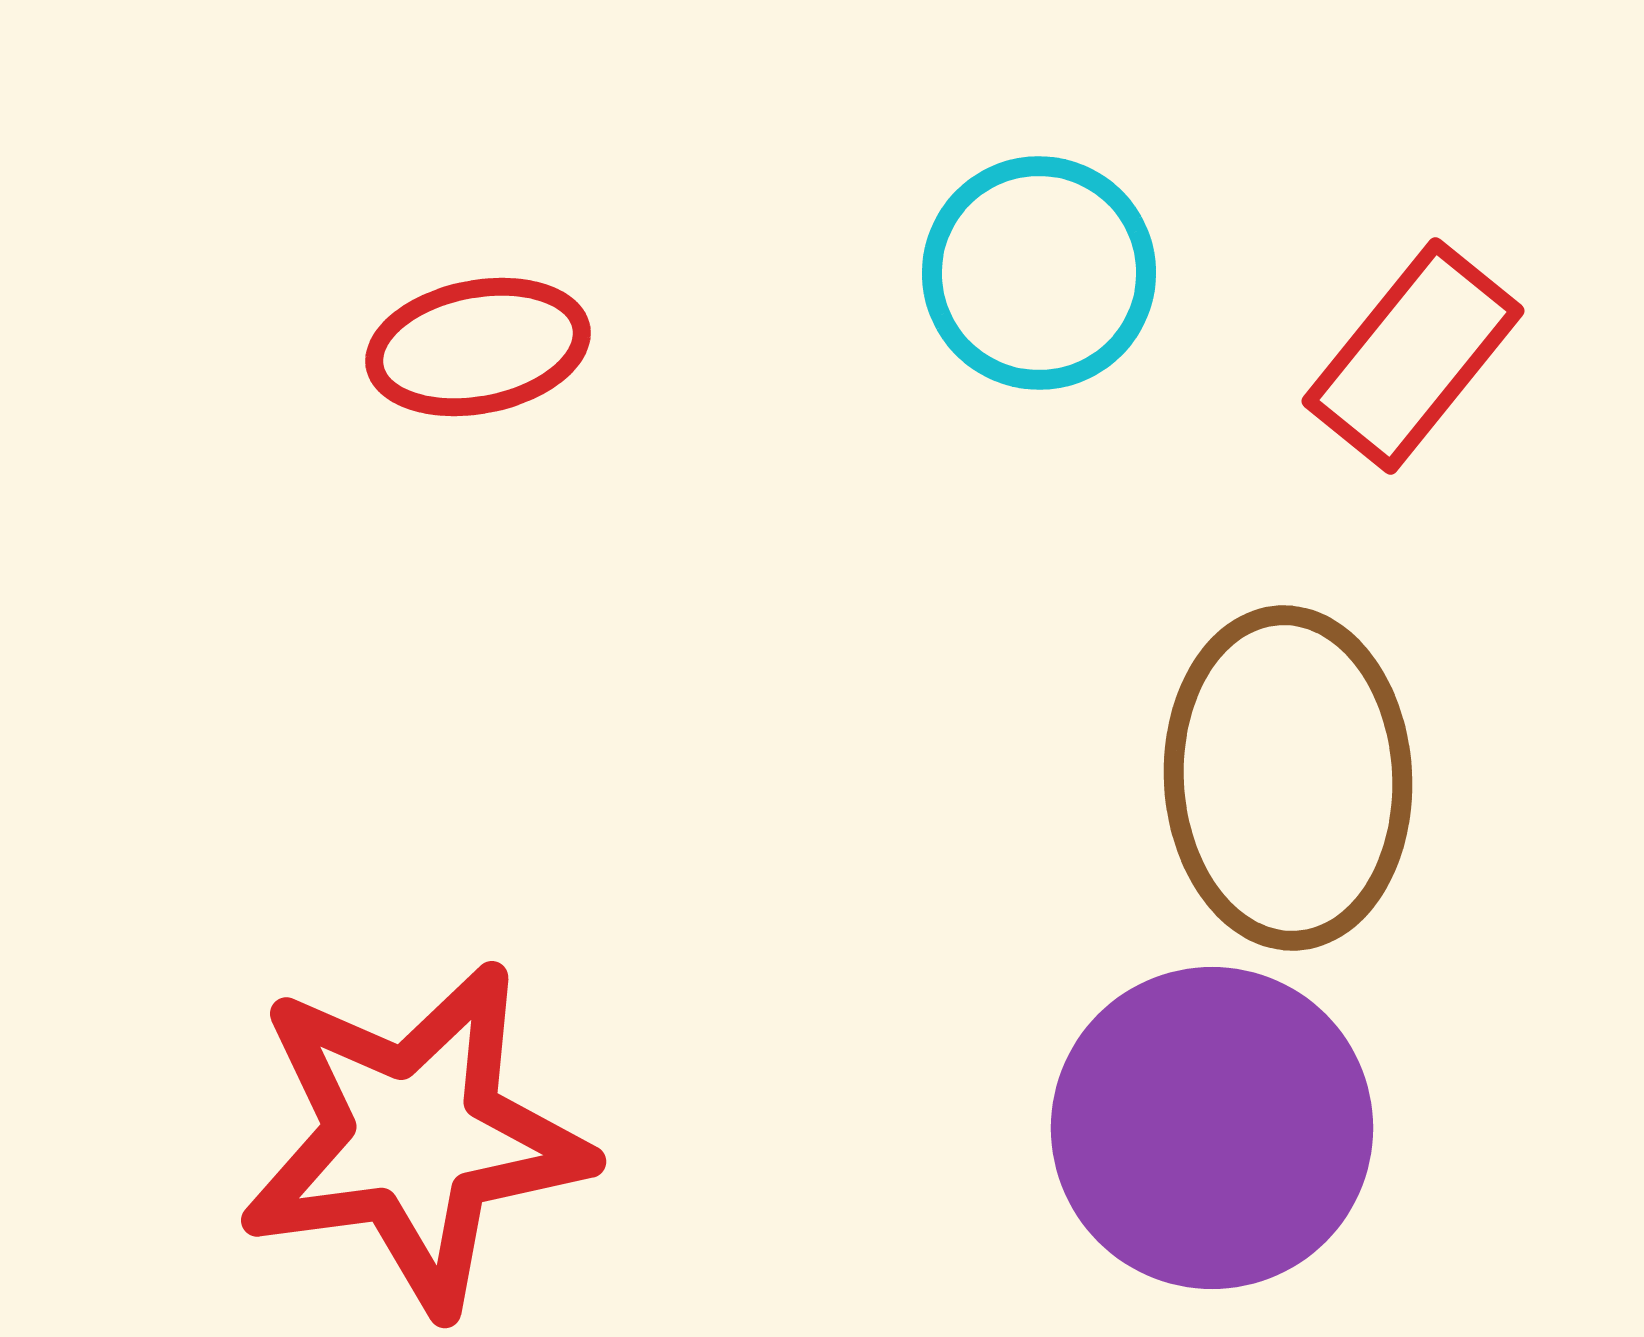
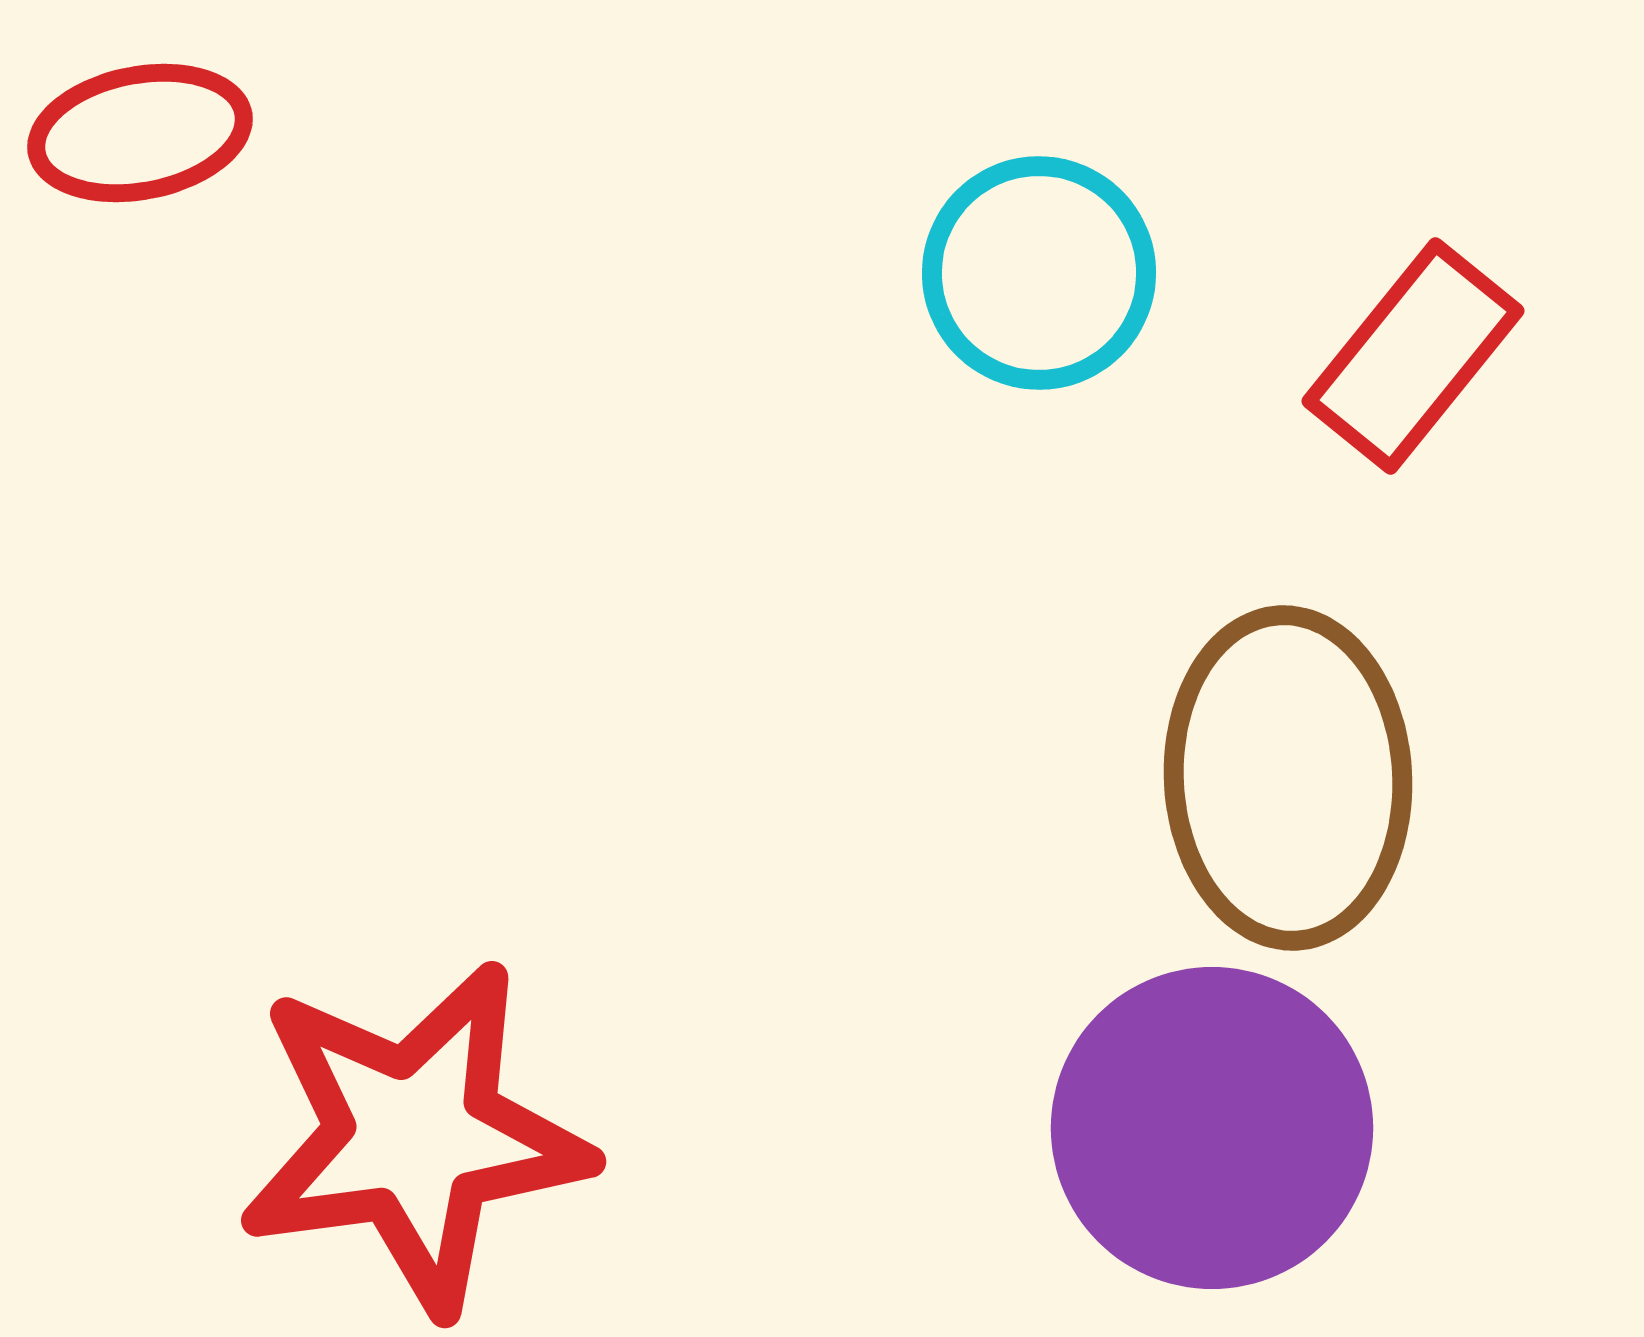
red ellipse: moved 338 px left, 214 px up
